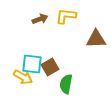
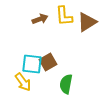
yellow L-shape: moved 2 px left; rotated 100 degrees counterclockwise
brown triangle: moved 9 px left, 17 px up; rotated 30 degrees counterclockwise
brown square: moved 2 px left, 5 px up
yellow arrow: moved 5 px down; rotated 24 degrees clockwise
